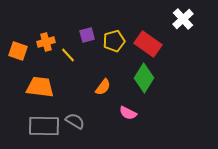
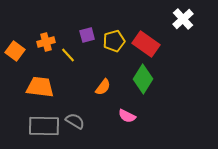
red rectangle: moved 2 px left
orange square: moved 3 px left; rotated 18 degrees clockwise
green diamond: moved 1 px left, 1 px down
pink semicircle: moved 1 px left, 3 px down
